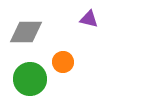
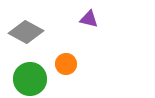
gray diamond: rotated 28 degrees clockwise
orange circle: moved 3 px right, 2 px down
